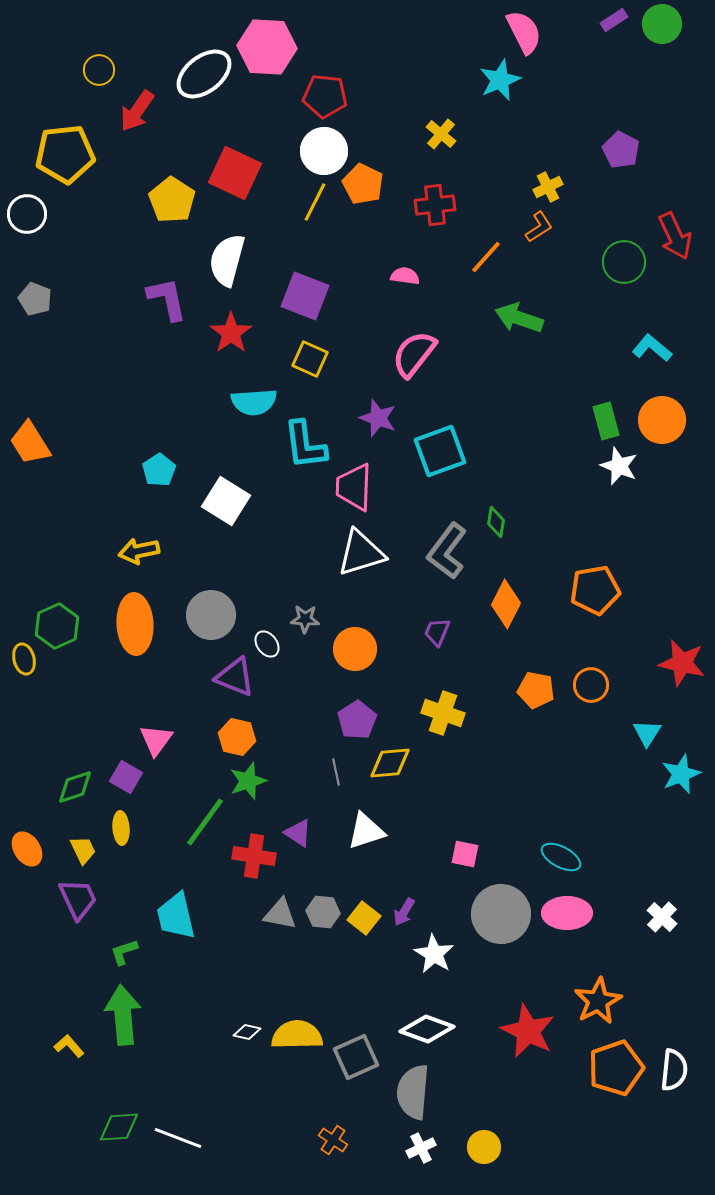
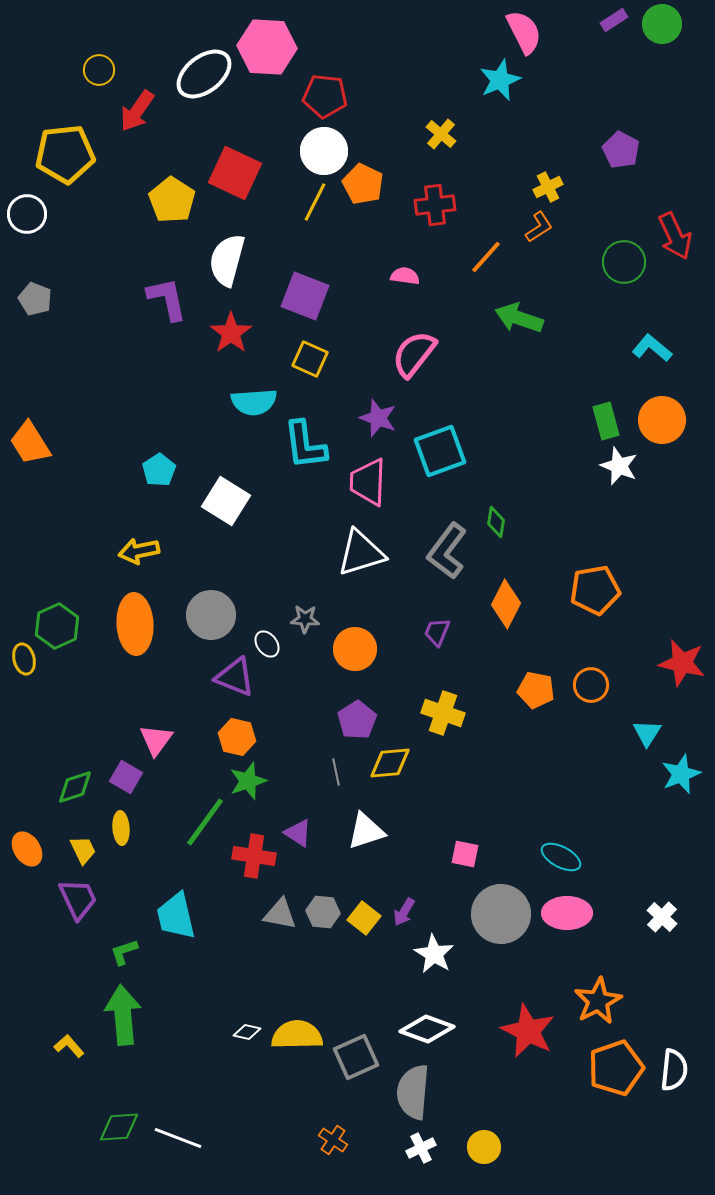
pink trapezoid at (354, 487): moved 14 px right, 5 px up
